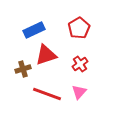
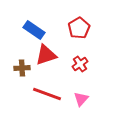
blue rectangle: rotated 60 degrees clockwise
brown cross: moved 1 px left, 1 px up; rotated 14 degrees clockwise
pink triangle: moved 2 px right, 7 px down
